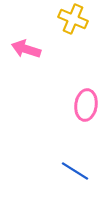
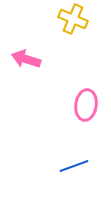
pink arrow: moved 10 px down
blue line: moved 1 px left, 5 px up; rotated 52 degrees counterclockwise
